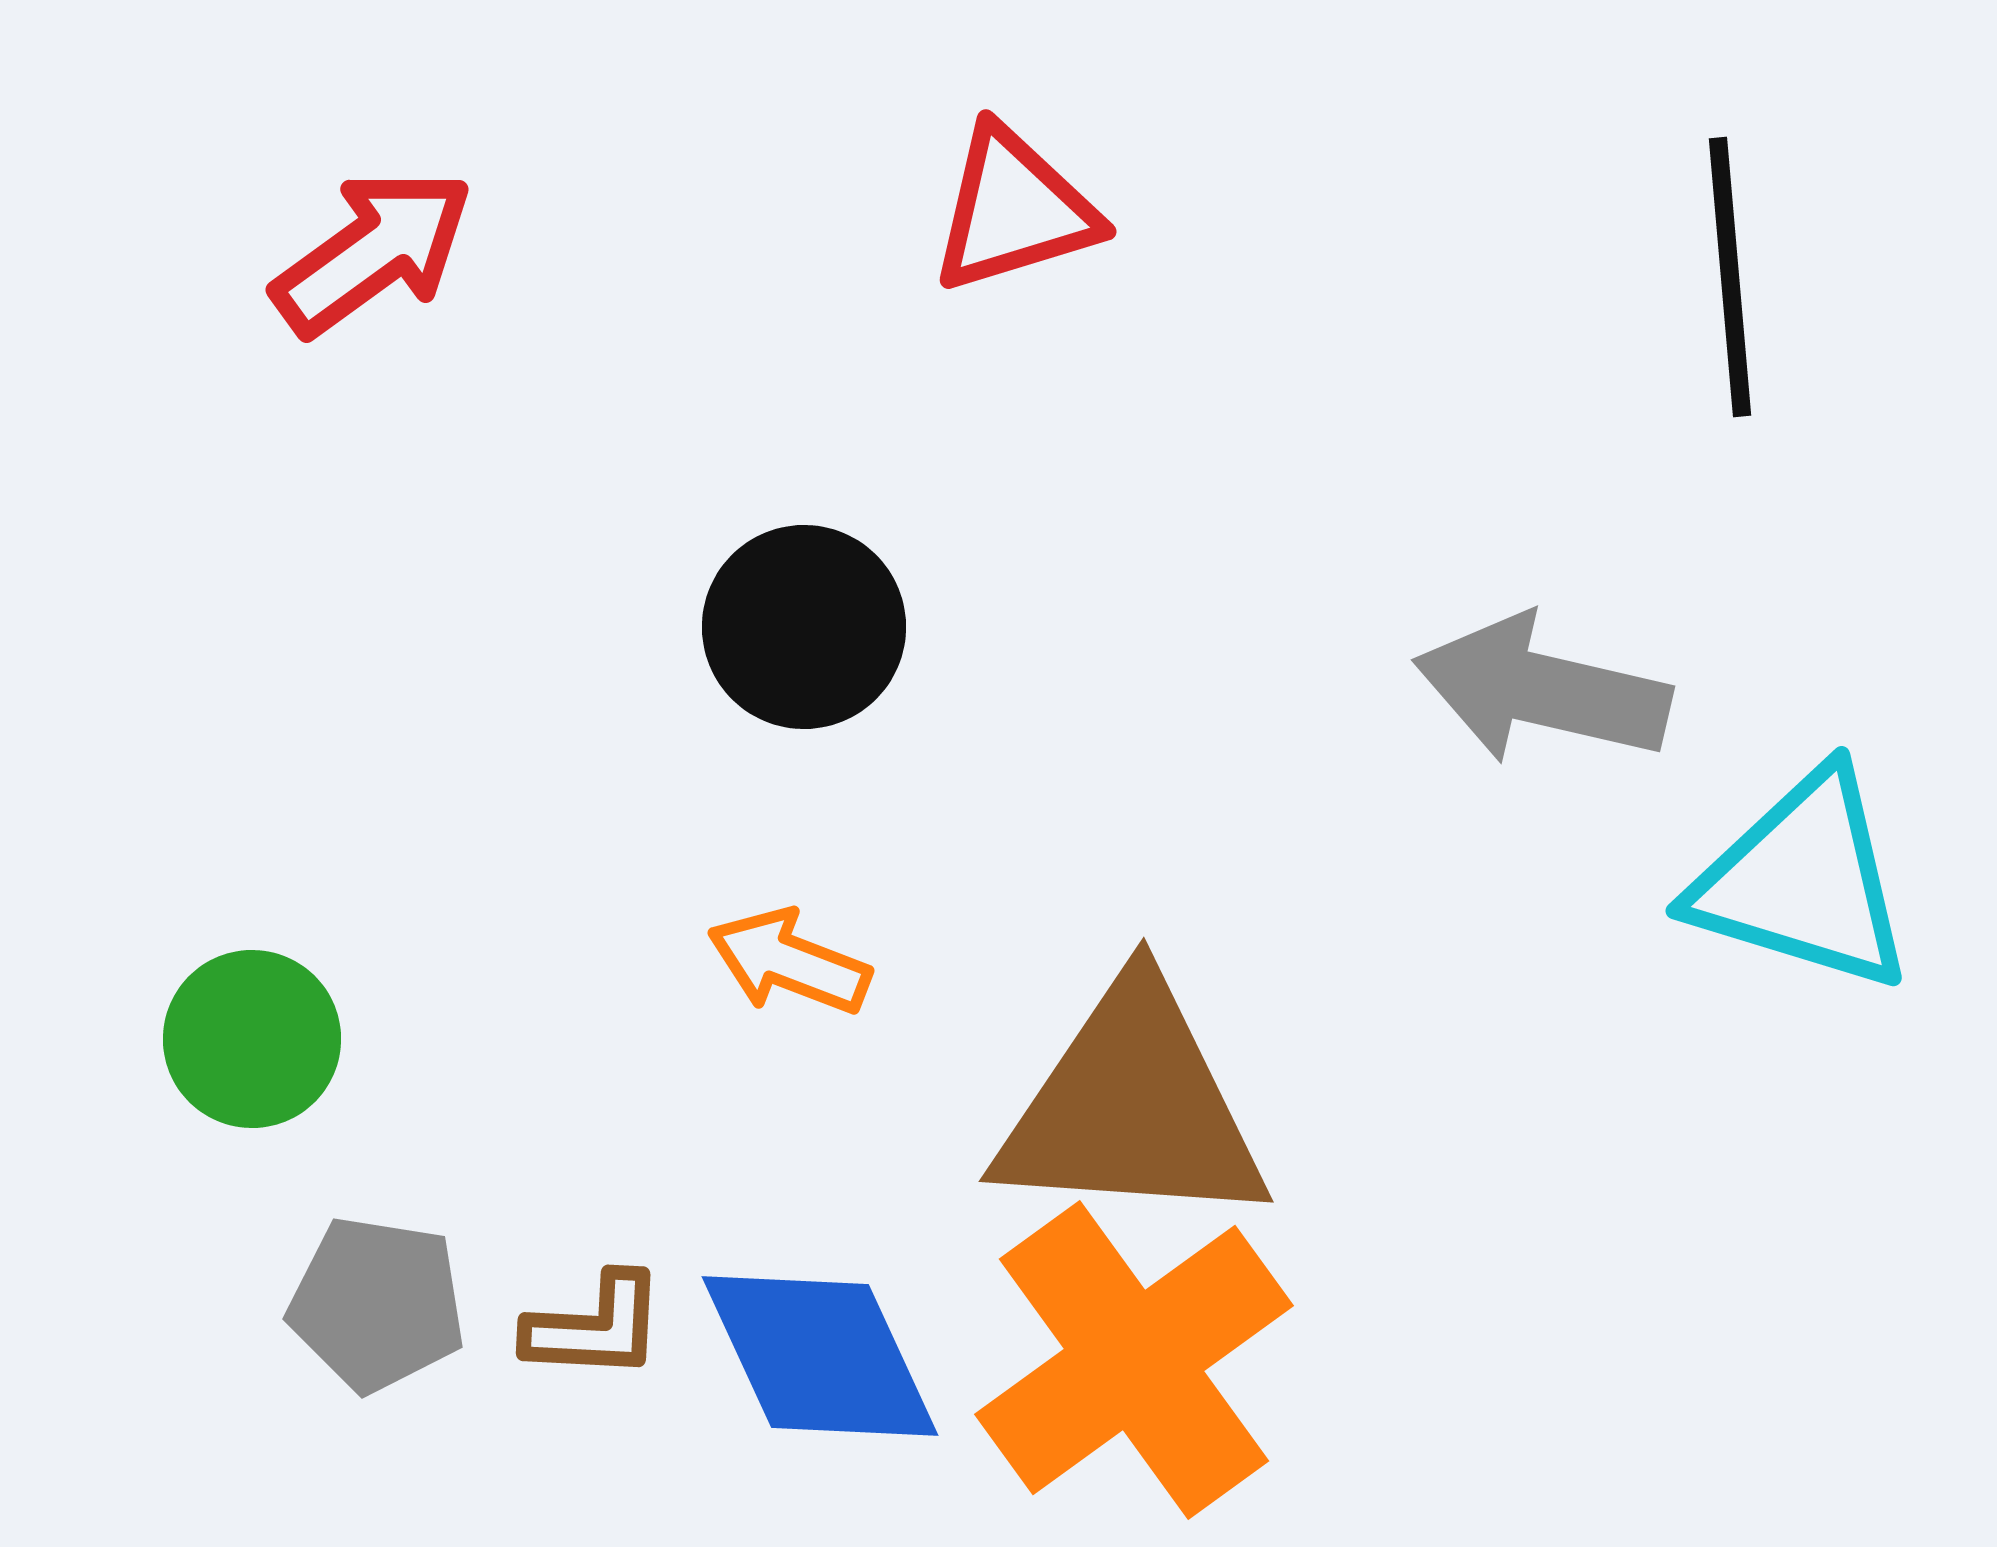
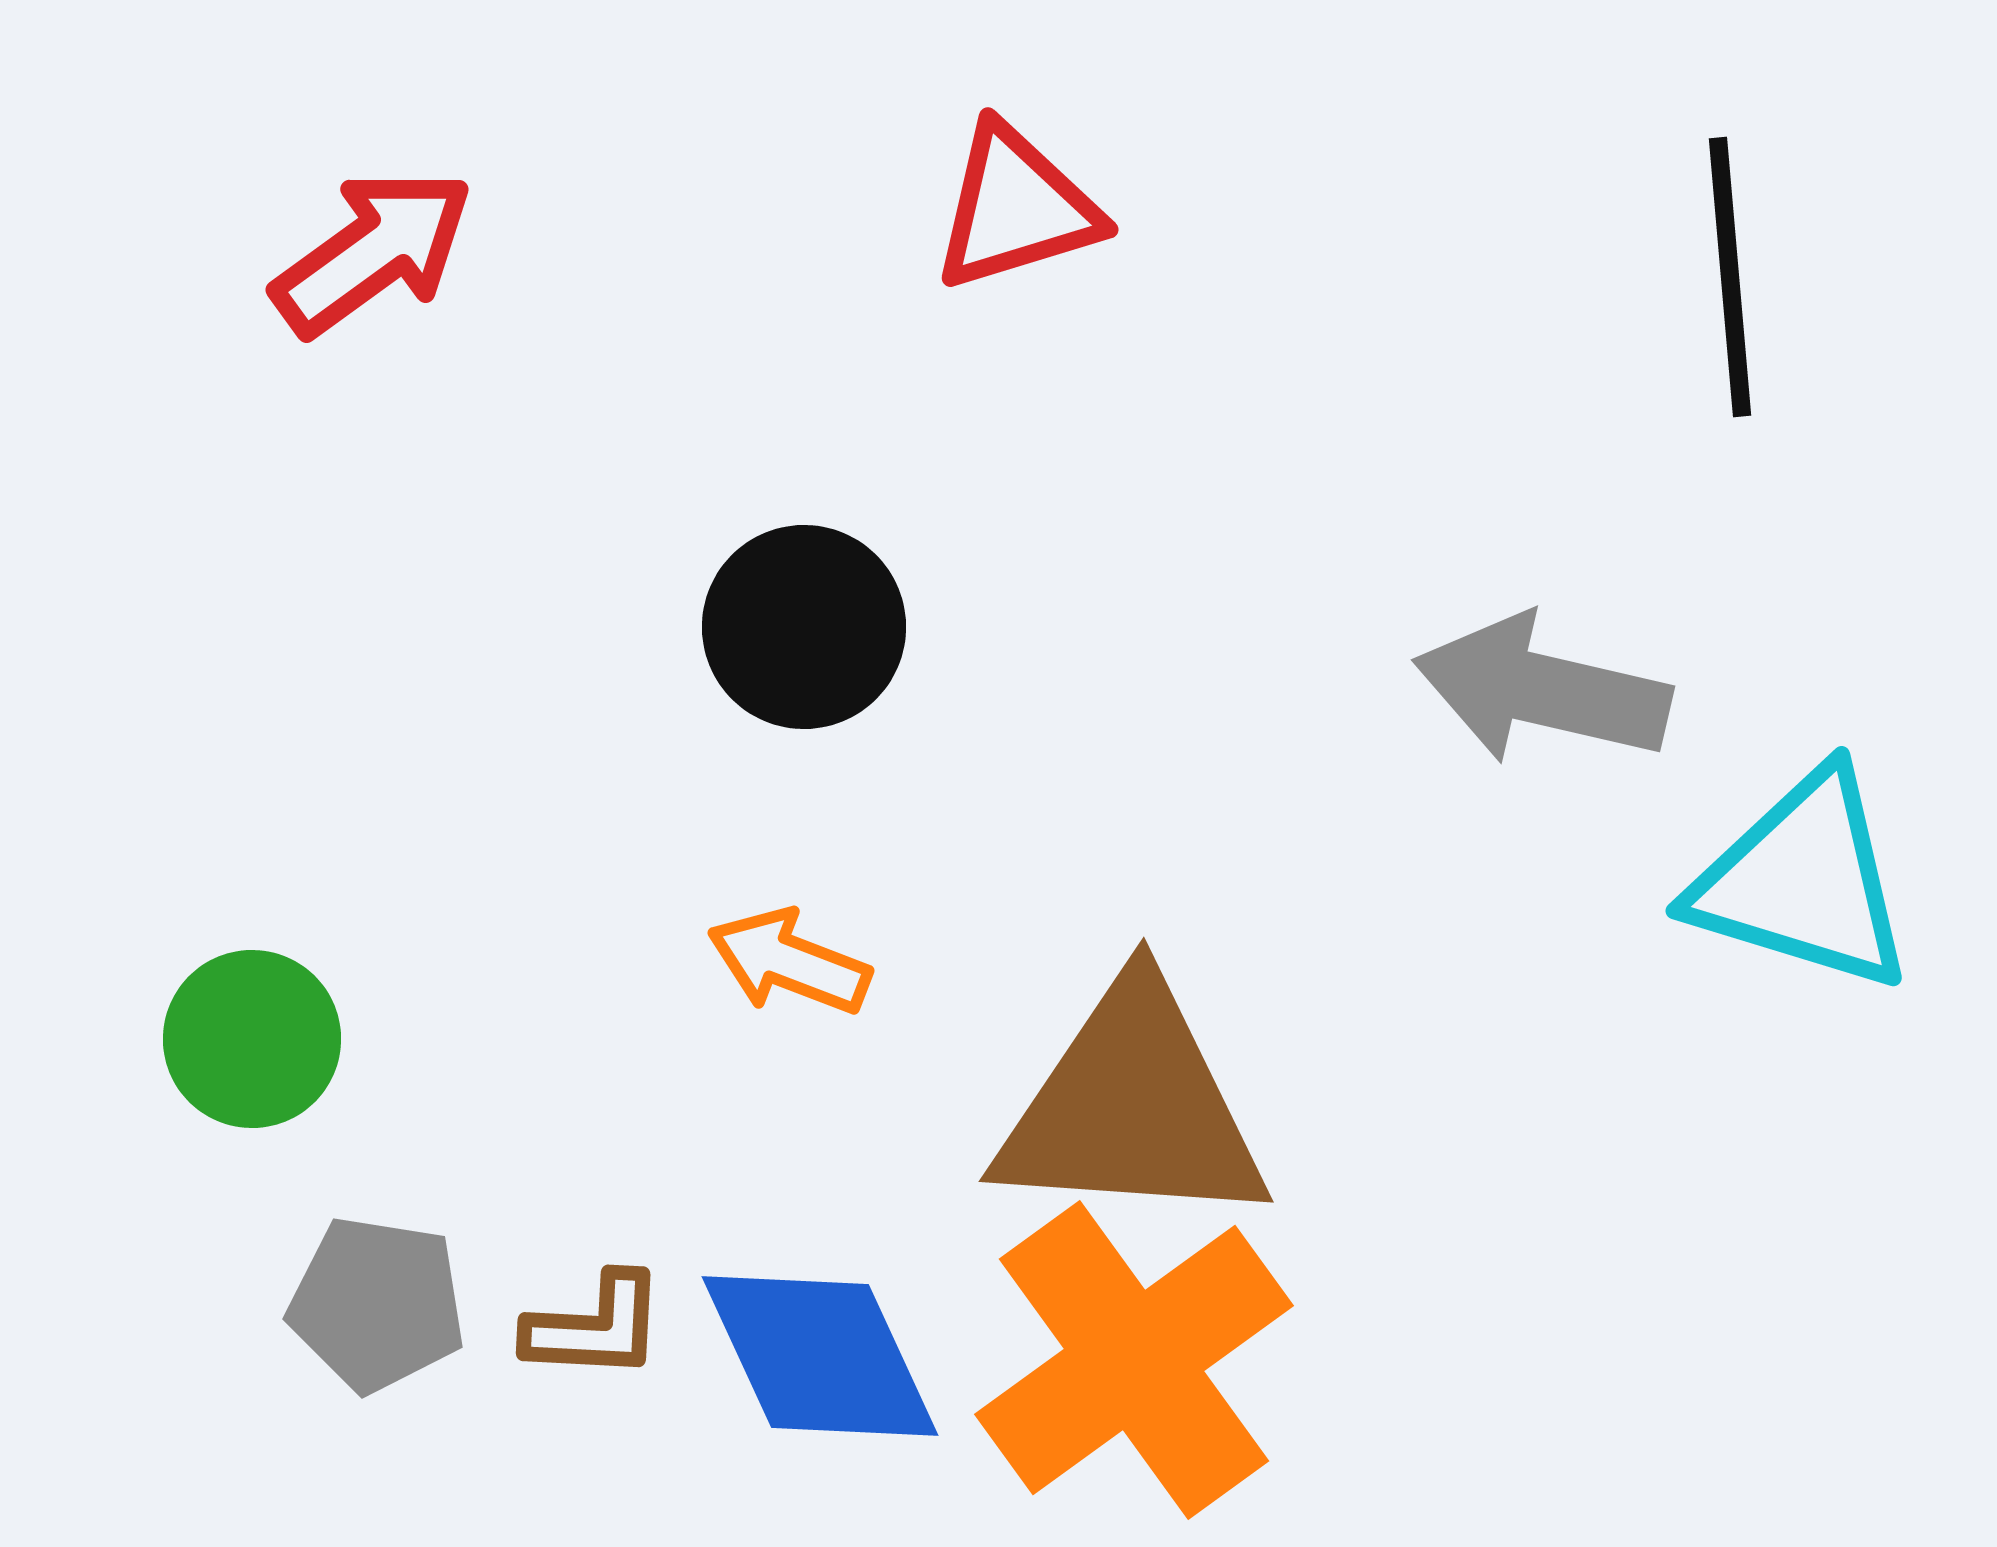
red triangle: moved 2 px right, 2 px up
